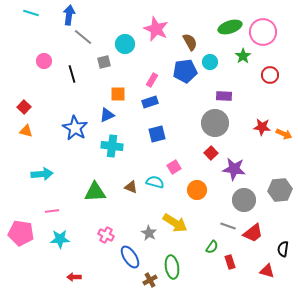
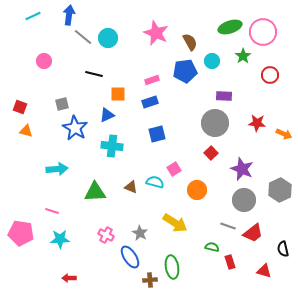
cyan line at (31, 13): moved 2 px right, 3 px down; rotated 42 degrees counterclockwise
pink star at (156, 29): moved 4 px down
cyan circle at (125, 44): moved 17 px left, 6 px up
gray square at (104, 62): moved 42 px left, 42 px down
cyan circle at (210, 62): moved 2 px right, 1 px up
black line at (72, 74): moved 22 px right; rotated 60 degrees counterclockwise
pink rectangle at (152, 80): rotated 40 degrees clockwise
red square at (24, 107): moved 4 px left; rotated 24 degrees counterclockwise
red star at (262, 127): moved 5 px left, 4 px up
pink square at (174, 167): moved 2 px down
purple star at (234, 169): moved 8 px right; rotated 15 degrees clockwise
cyan arrow at (42, 174): moved 15 px right, 5 px up
gray hexagon at (280, 190): rotated 20 degrees counterclockwise
pink line at (52, 211): rotated 24 degrees clockwise
gray star at (149, 233): moved 9 px left
green semicircle at (212, 247): rotated 112 degrees counterclockwise
black semicircle at (283, 249): rotated 21 degrees counterclockwise
red triangle at (267, 271): moved 3 px left
red arrow at (74, 277): moved 5 px left, 1 px down
brown cross at (150, 280): rotated 24 degrees clockwise
